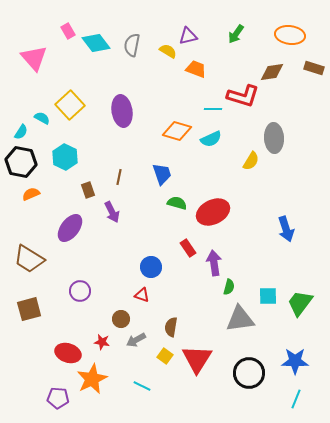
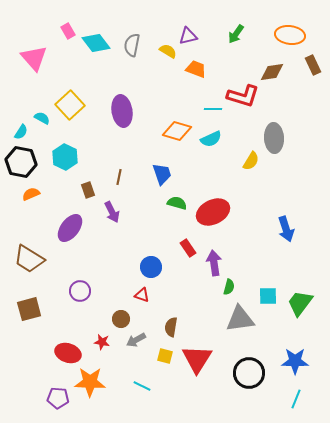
brown rectangle at (314, 68): moved 1 px left, 3 px up; rotated 48 degrees clockwise
yellow square at (165, 356): rotated 21 degrees counterclockwise
orange star at (92, 379): moved 2 px left, 3 px down; rotated 28 degrees clockwise
